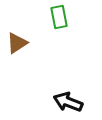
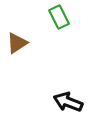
green rectangle: rotated 15 degrees counterclockwise
